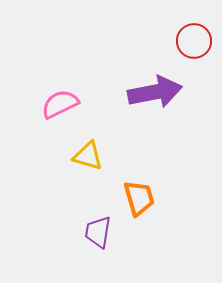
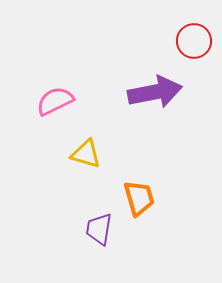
pink semicircle: moved 5 px left, 3 px up
yellow triangle: moved 2 px left, 2 px up
purple trapezoid: moved 1 px right, 3 px up
